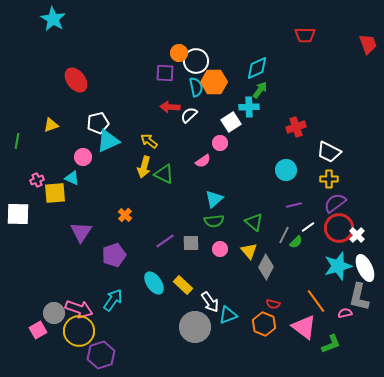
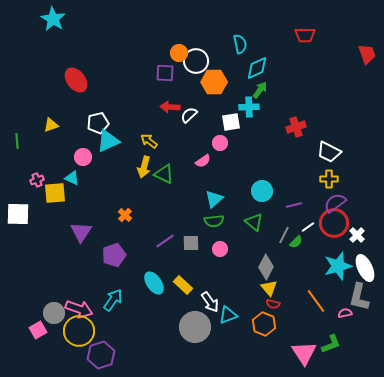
red trapezoid at (368, 44): moved 1 px left, 10 px down
cyan semicircle at (196, 87): moved 44 px right, 43 px up
white square at (231, 122): rotated 24 degrees clockwise
green line at (17, 141): rotated 14 degrees counterclockwise
cyan circle at (286, 170): moved 24 px left, 21 px down
red circle at (339, 228): moved 5 px left, 5 px up
yellow triangle at (249, 251): moved 20 px right, 37 px down
pink triangle at (304, 327): moved 26 px down; rotated 20 degrees clockwise
